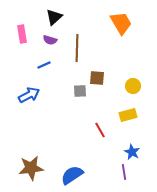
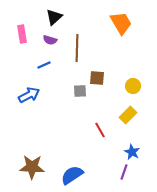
yellow rectangle: rotated 30 degrees counterclockwise
brown star: moved 1 px right, 1 px up; rotated 10 degrees clockwise
purple line: rotated 28 degrees clockwise
